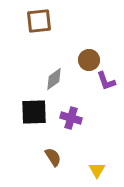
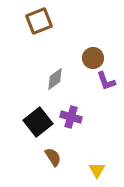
brown square: rotated 16 degrees counterclockwise
brown circle: moved 4 px right, 2 px up
gray diamond: moved 1 px right
black square: moved 4 px right, 10 px down; rotated 36 degrees counterclockwise
purple cross: moved 1 px up
